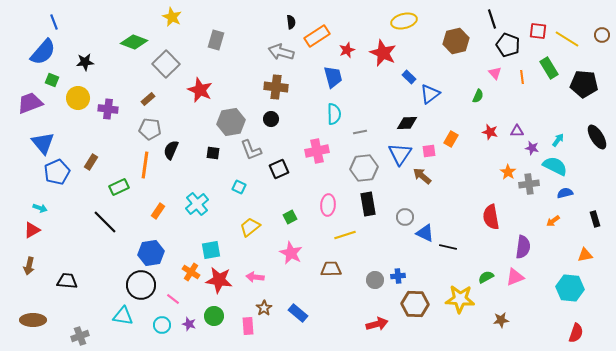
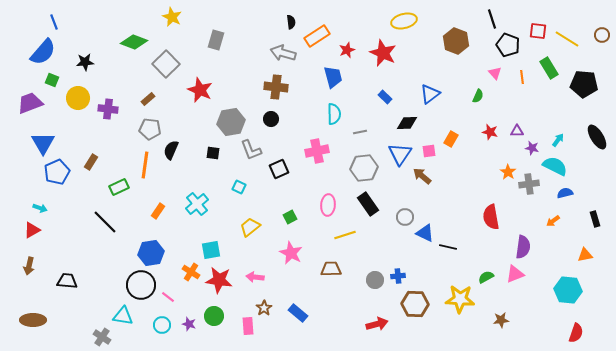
brown hexagon at (456, 41): rotated 25 degrees counterclockwise
gray arrow at (281, 52): moved 2 px right, 1 px down
blue rectangle at (409, 77): moved 24 px left, 20 px down
blue triangle at (43, 143): rotated 10 degrees clockwise
black rectangle at (368, 204): rotated 25 degrees counterclockwise
pink triangle at (515, 277): moved 3 px up
cyan hexagon at (570, 288): moved 2 px left, 2 px down
pink line at (173, 299): moved 5 px left, 2 px up
gray cross at (80, 336): moved 22 px right, 1 px down; rotated 36 degrees counterclockwise
